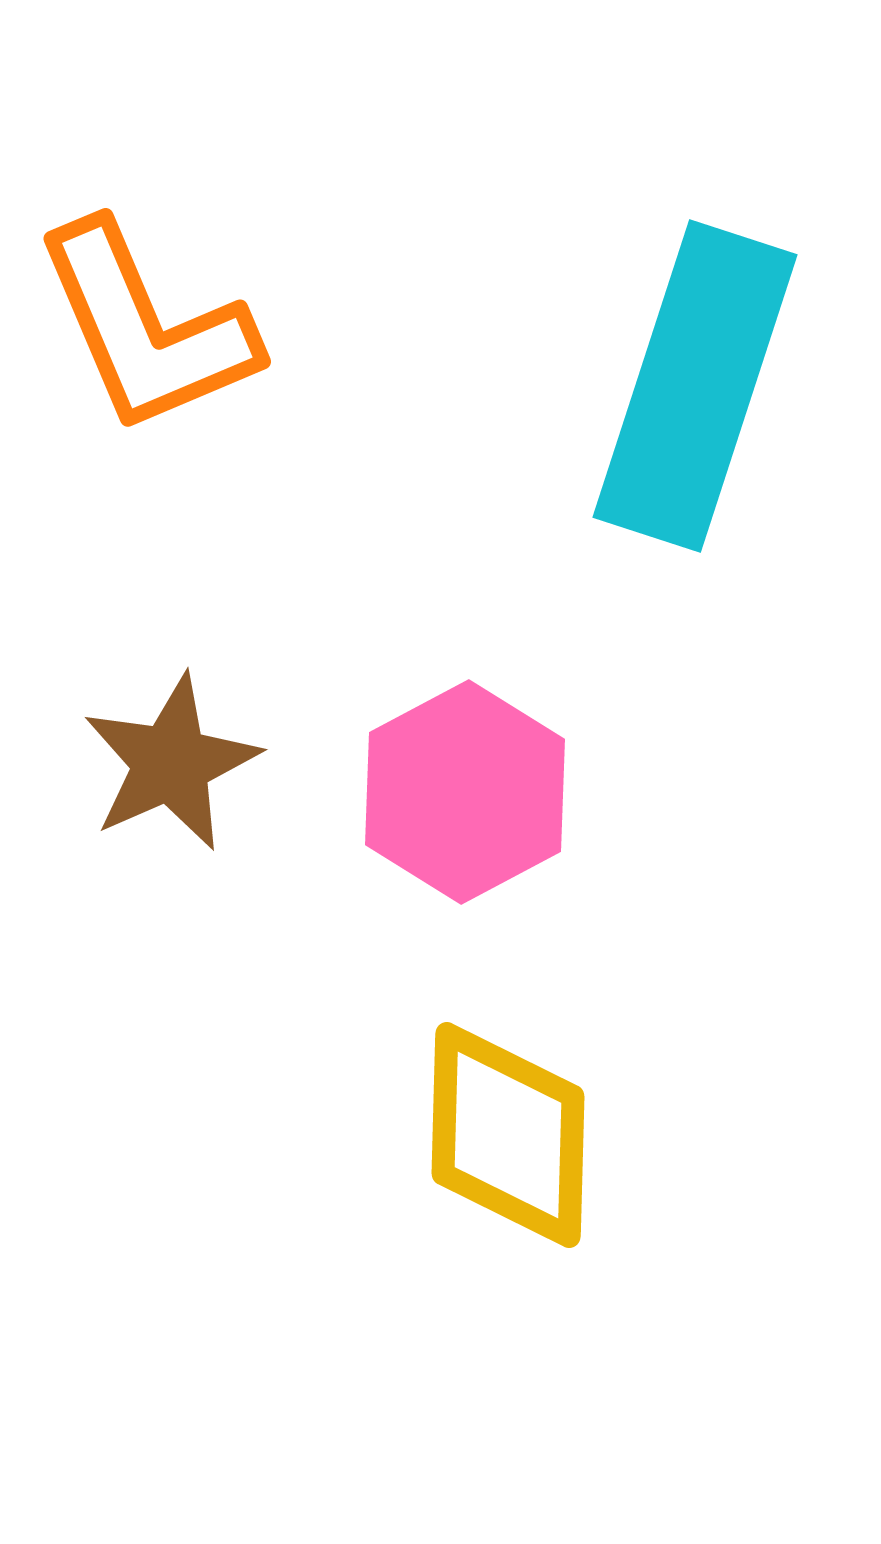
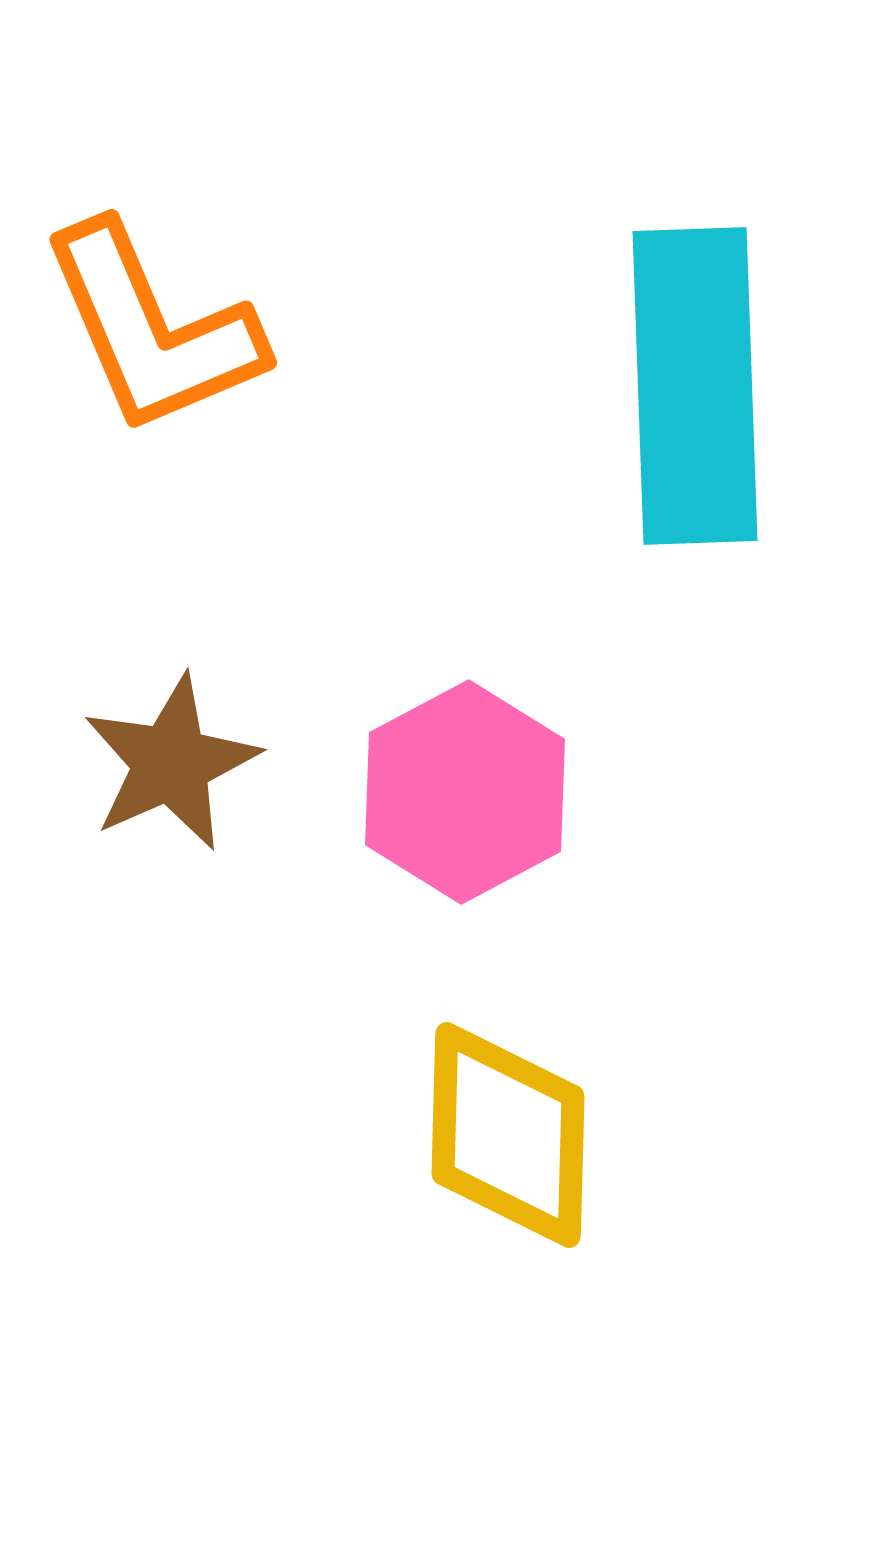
orange L-shape: moved 6 px right, 1 px down
cyan rectangle: rotated 20 degrees counterclockwise
